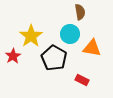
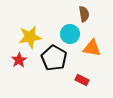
brown semicircle: moved 4 px right, 2 px down
yellow star: moved 1 px left, 1 px down; rotated 25 degrees clockwise
red star: moved 6 px right, 4 px down
